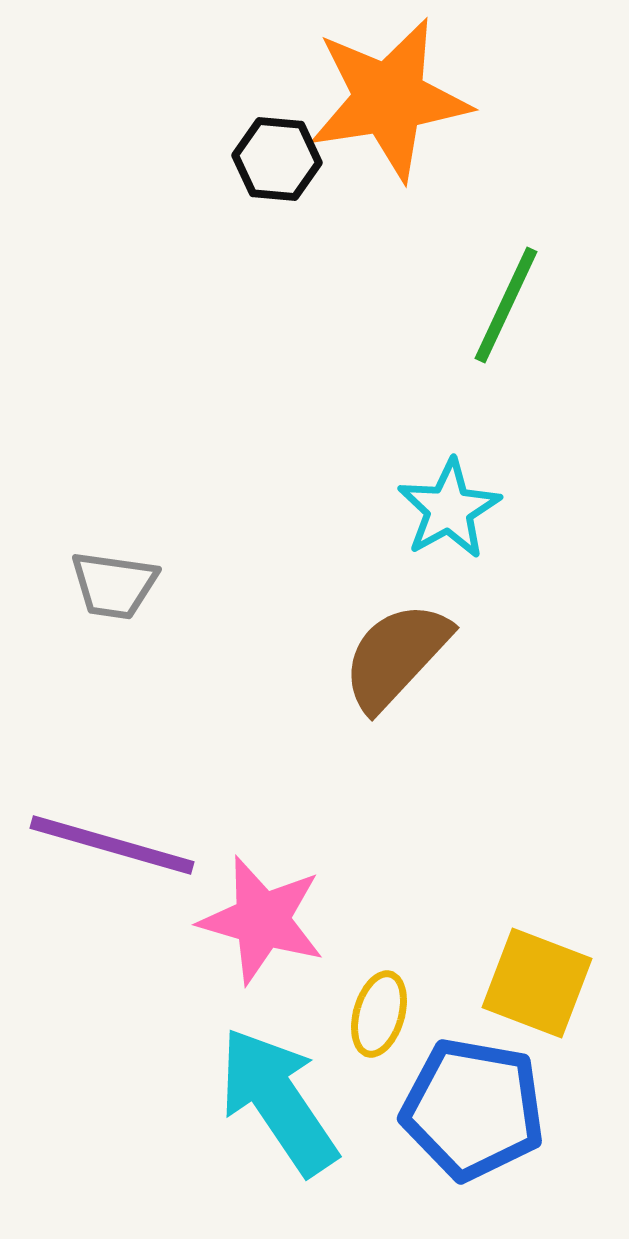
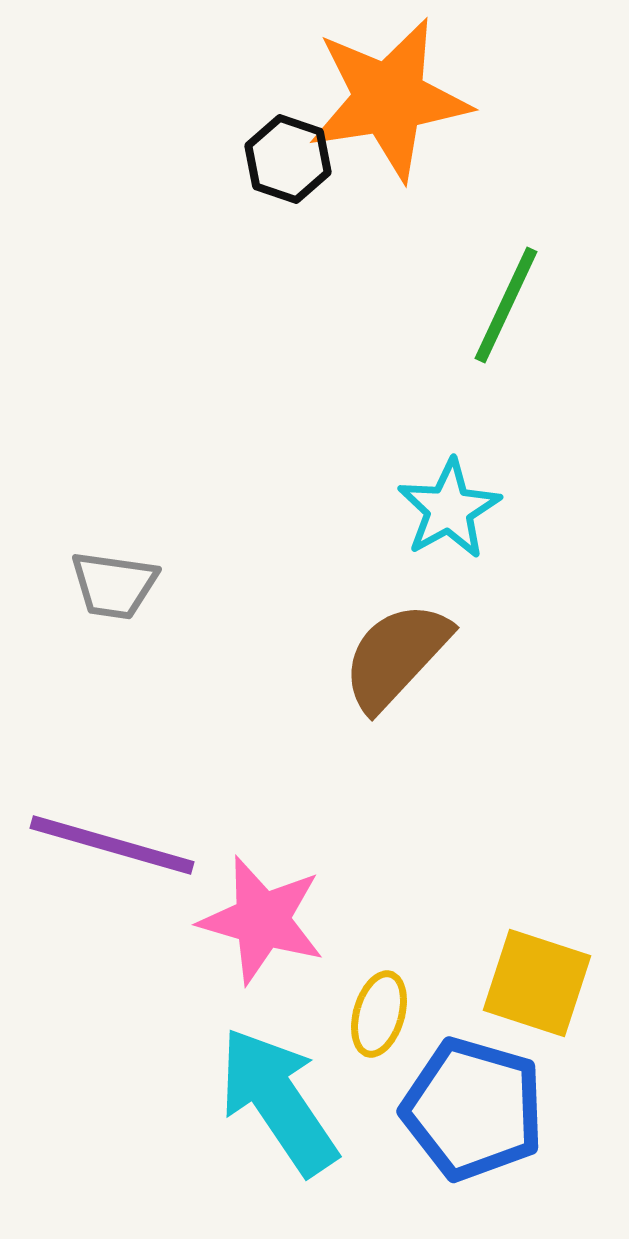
black hexagon: moved 11 px right; rotated 14 degrees clockwise
yellow square: rotated 3 degrees counterclockwise
blue pentagon: rotated 6 degrees clockwise
